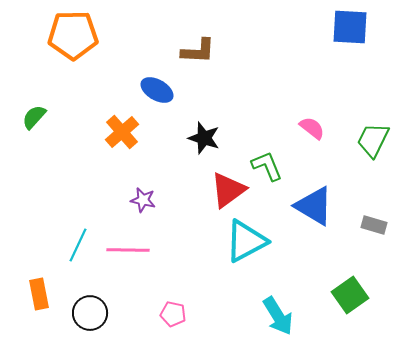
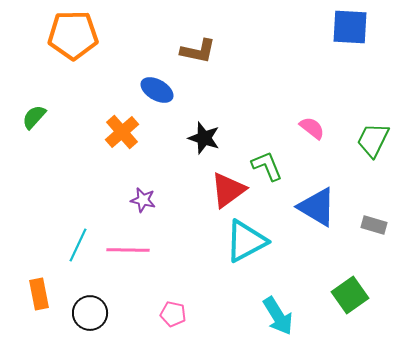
brown L-shape: rotated 9 degrees clockwise
blue triangle: moved 3 px right, 1 px down
